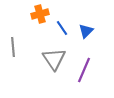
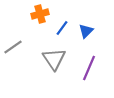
blue line: rotated 70 degrees clockwise
gray line: rotated 60 degrees clockwise
purple line: moved 5 px right, 2 px up
